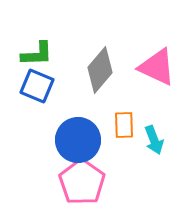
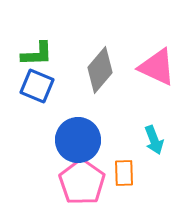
orange rectangle: moved 48 px down
